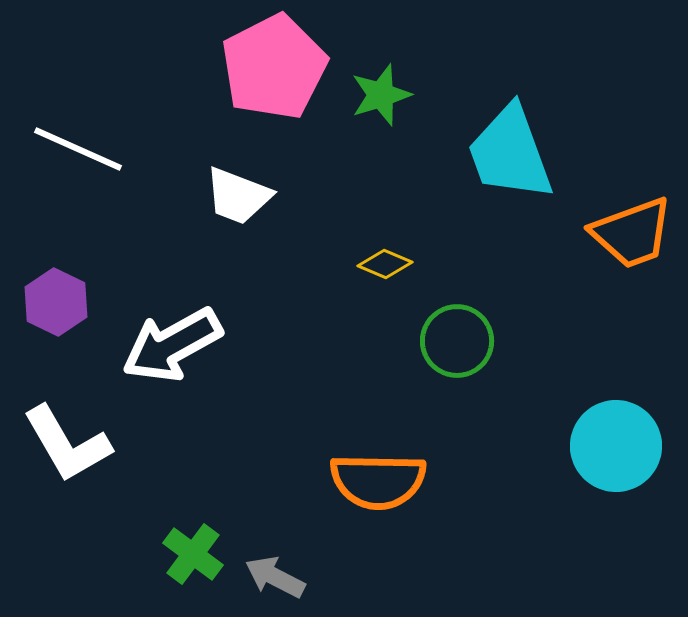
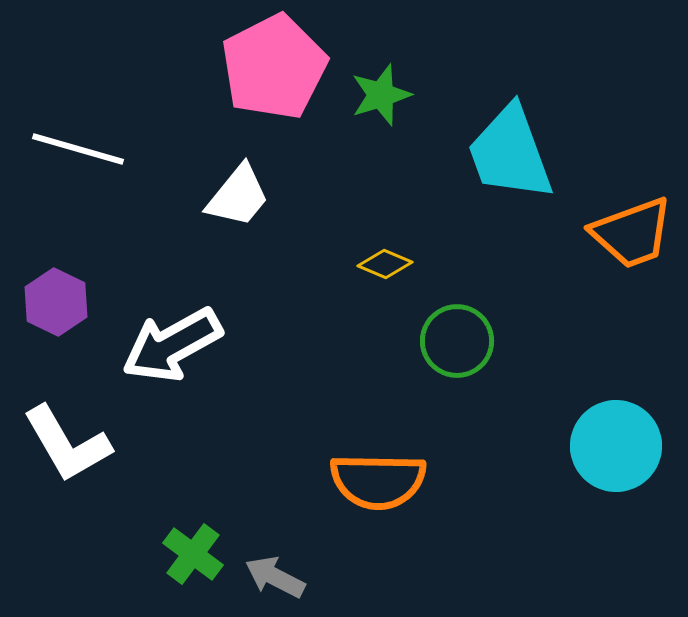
white line: rotated 8 degrees counterclockwise
white trapezoid: rotated 72 degrees counterclockwise
